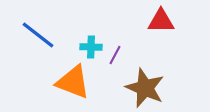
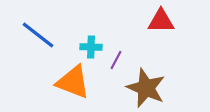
purple line: moved 1 px right, 5 px down
brown star: moved 1 px right
